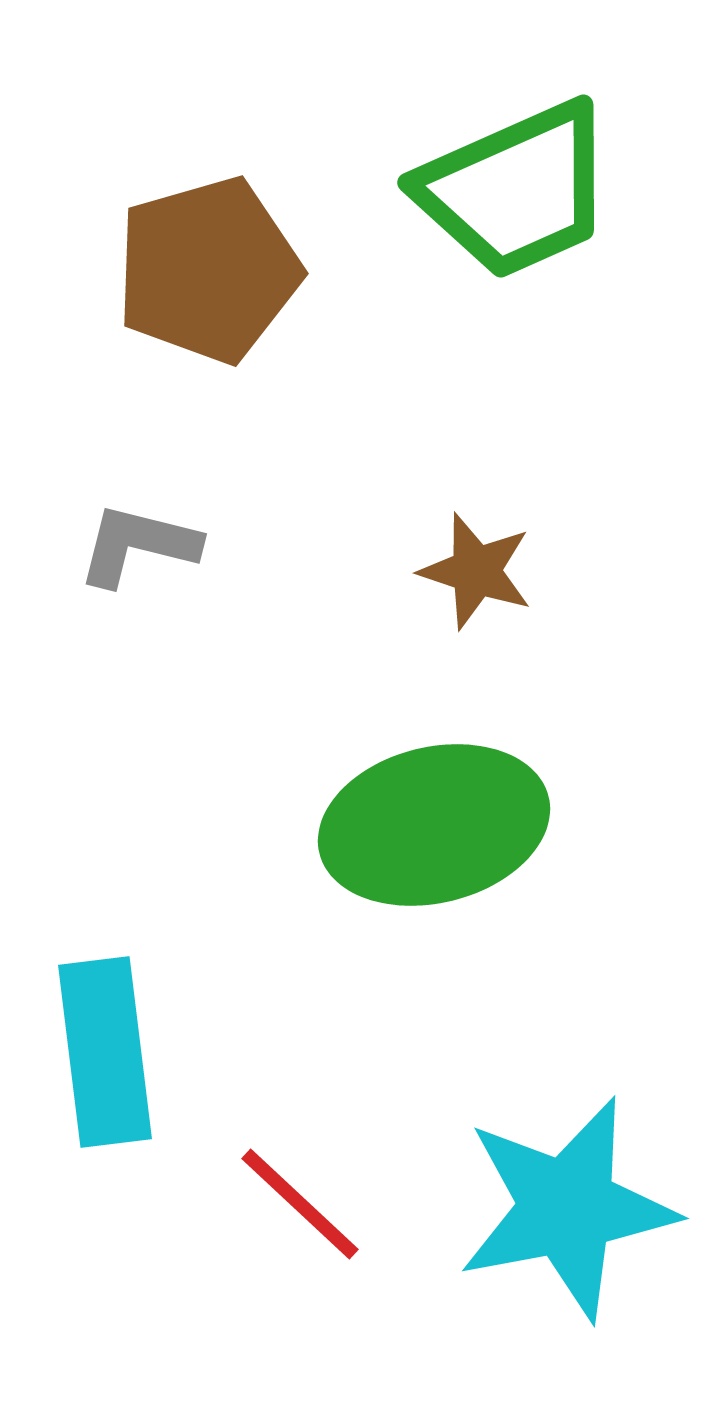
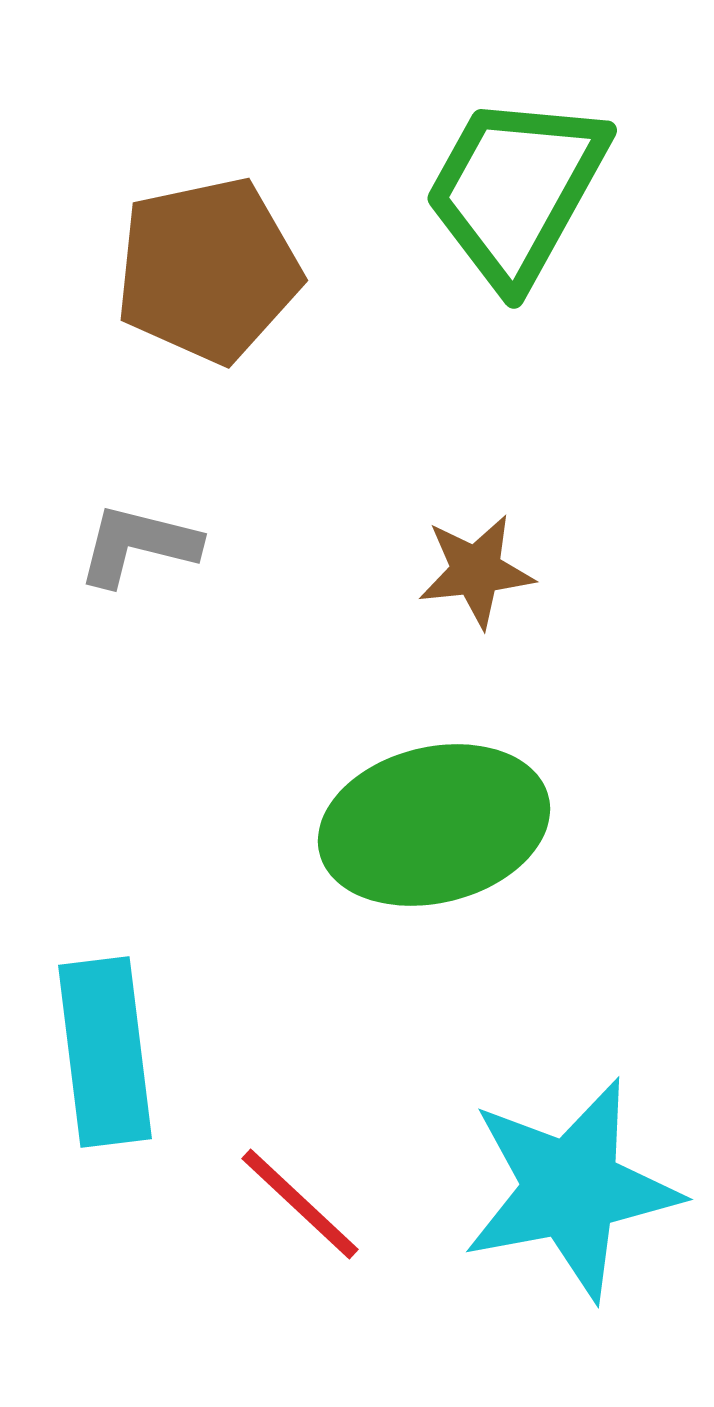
green trapezoid: rotated 143 degrees clockwise
brown pentagon: rotated 4 degrees clockwise
brown star: rotated 24 degrees counterclockwise
cyan star: moved 4 px right, 19 px up
